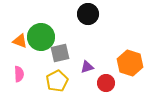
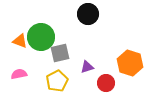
pink semicircle: rotated 98 degrees counterclockwise
